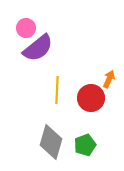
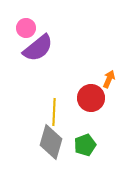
yellow line: moved 3 px left, 22 px down
